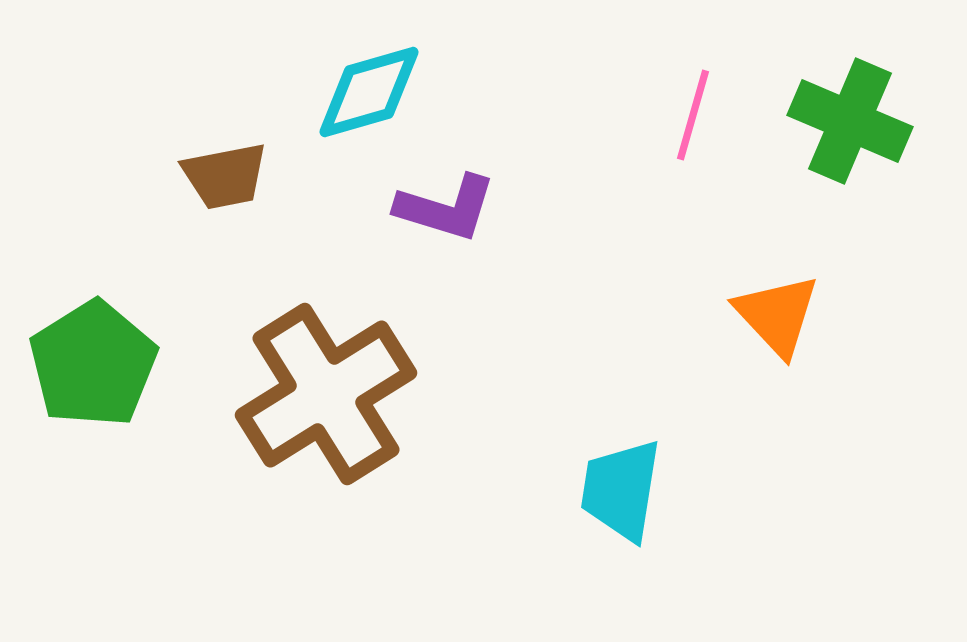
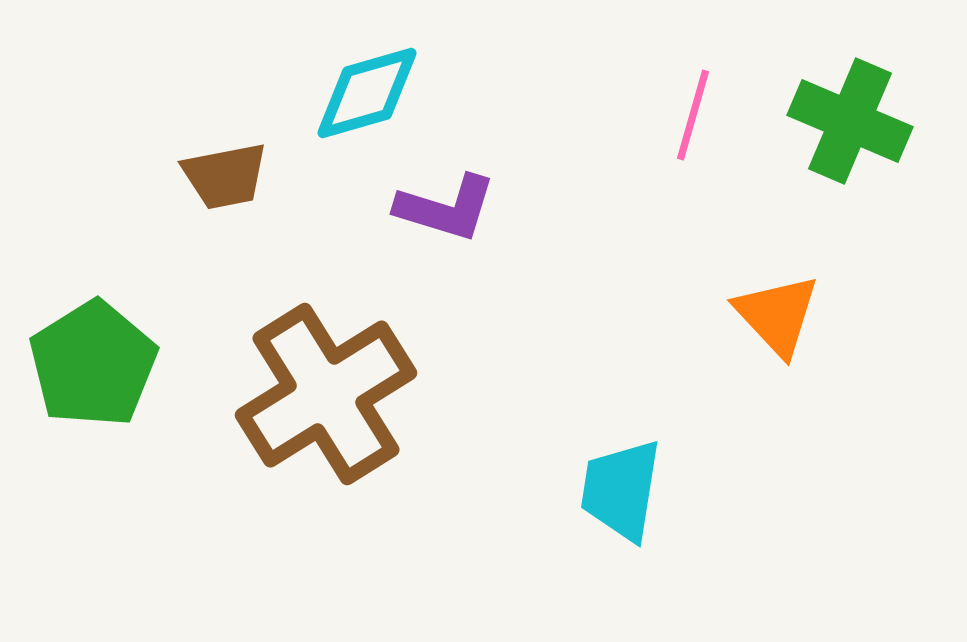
cyan diamond: moved 2 px left, 1 px down
